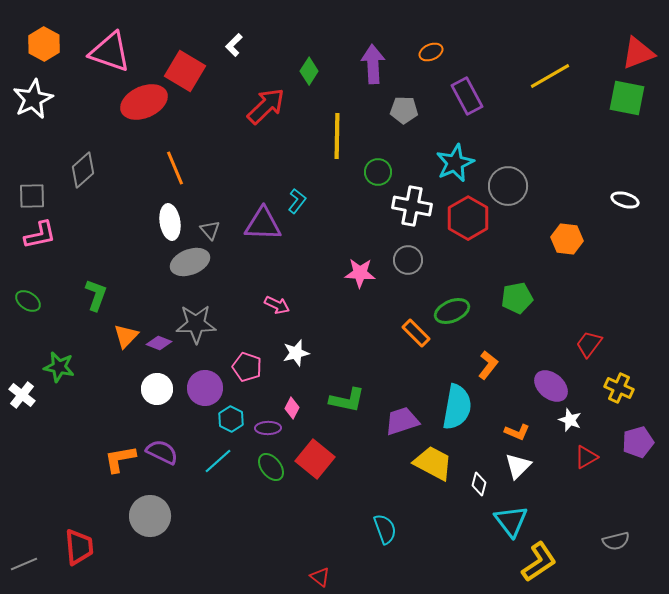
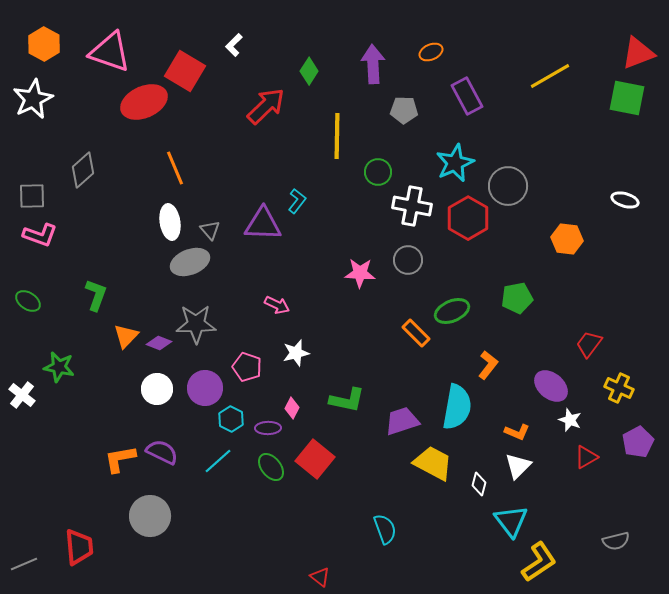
pink L-shape at (40, 235): rotated 32 degrees clockwise
purple pentagon at (638, 442): rotated 12 degrees counterclockwise
